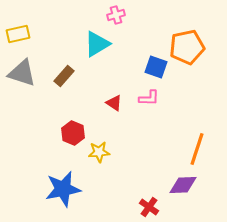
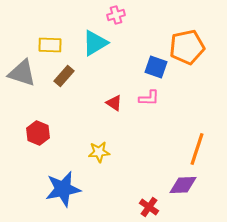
yellow rectangle: moved 32 px right, 11 px down; rotated 15 degrees clockwise
cyan triangle: moved 2 px left, 1 px up
red hexagon: moved 35 px left
